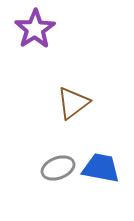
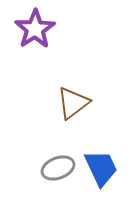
blue trapezoid: rotated 54 degrees clockwise
